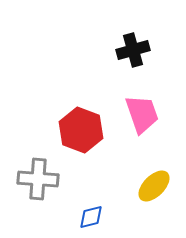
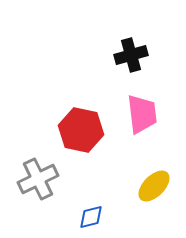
black cross: moved 2 px left, 5 px down
pink trapezoid: rotated 12 degrees clockwise
red hexagon: rotated 9 degrees counterclockwise
gray cross: rotated 30 degrees counterclockwise
